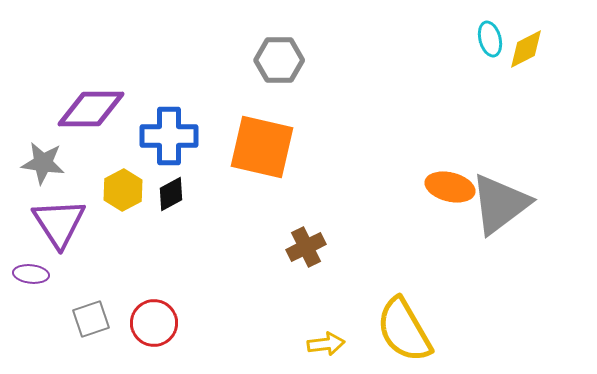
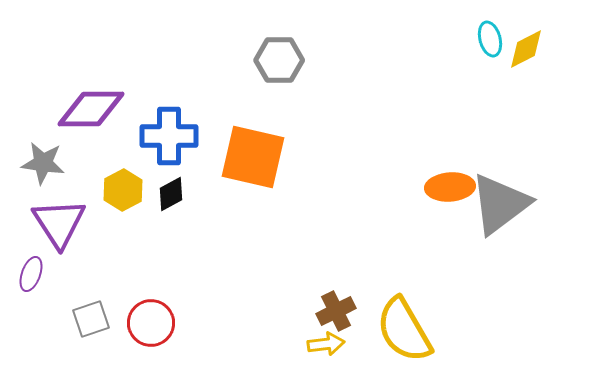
orange square: moved 9 px left, 10 px down
orange ellipse: rotated 18 degrees counterclockwise
brown cross: moved 30 px right, 64 px down
purple ellipse: rotated 76 degrees counterclockwise
red circle: moved 3 px left
